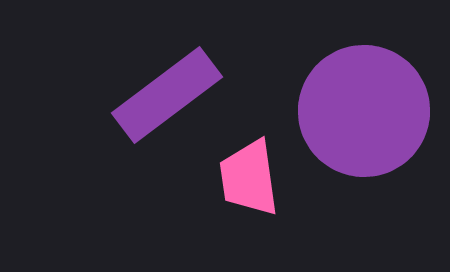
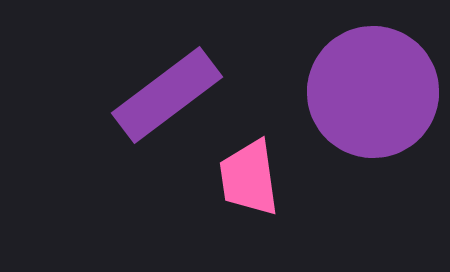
purple circle: moved 9 px right, 19 px up
